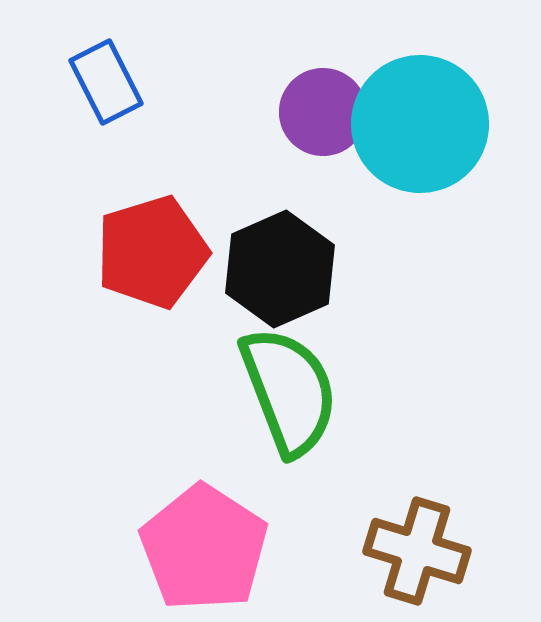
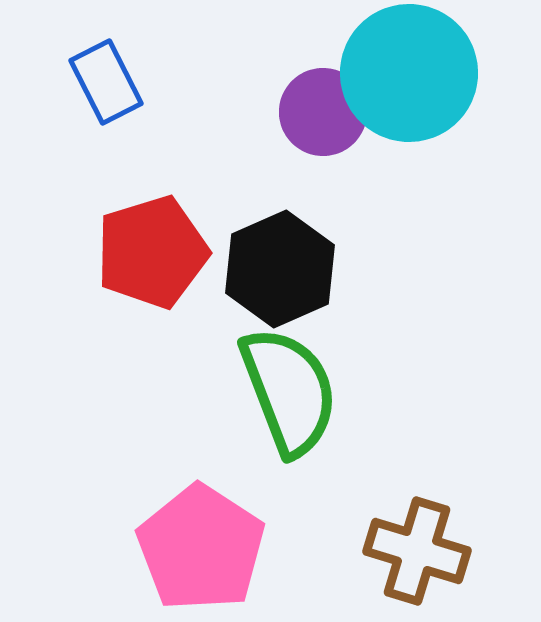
cyan circle: moved 11 px left, 51 px up
pink pentagon: moved 3 px left
